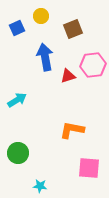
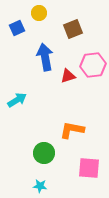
yellow circle: moved 2 px left, 3 px up
green circle: moved 26 px right
